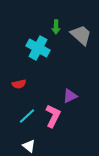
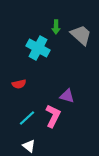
purple triangle: moved 3 px left; rotated 42 degrees clockwise
cyan line: moved 2 px down
